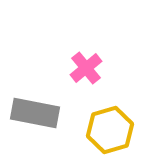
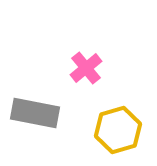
yellow hexagon: moved 8 px right
